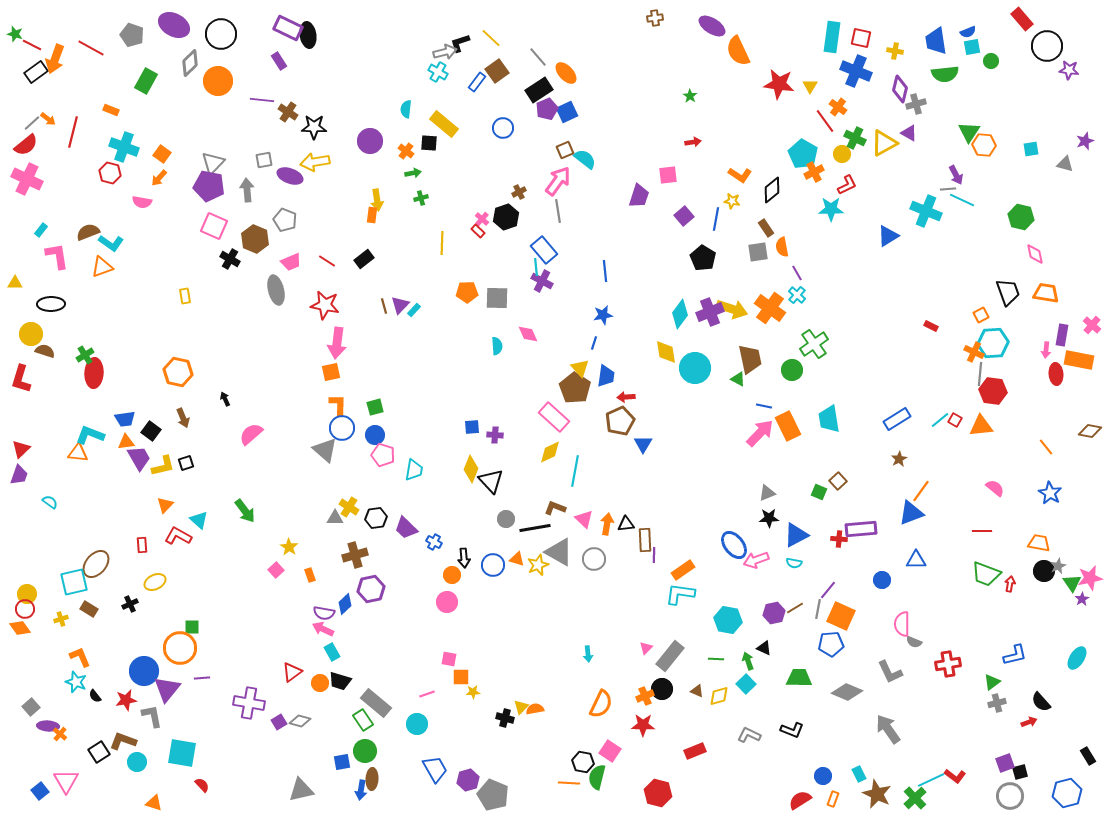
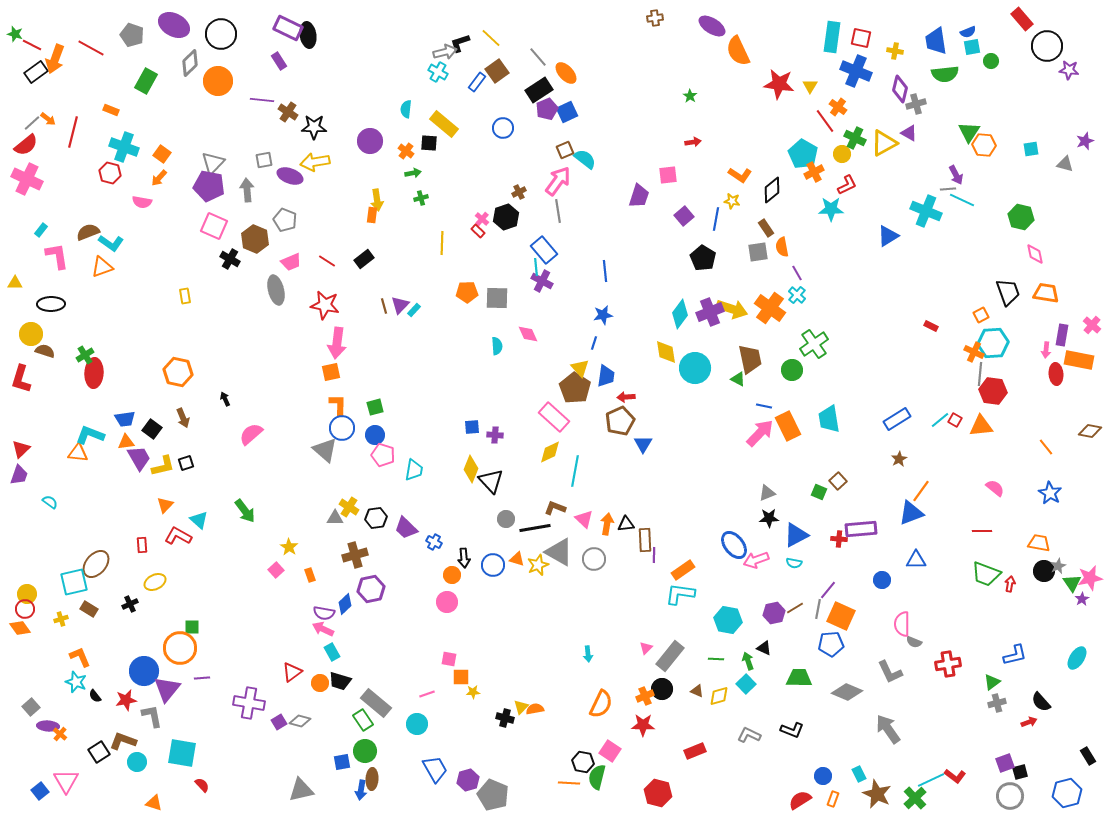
black square at (151, 431): moved 1 px right, 2 px up
